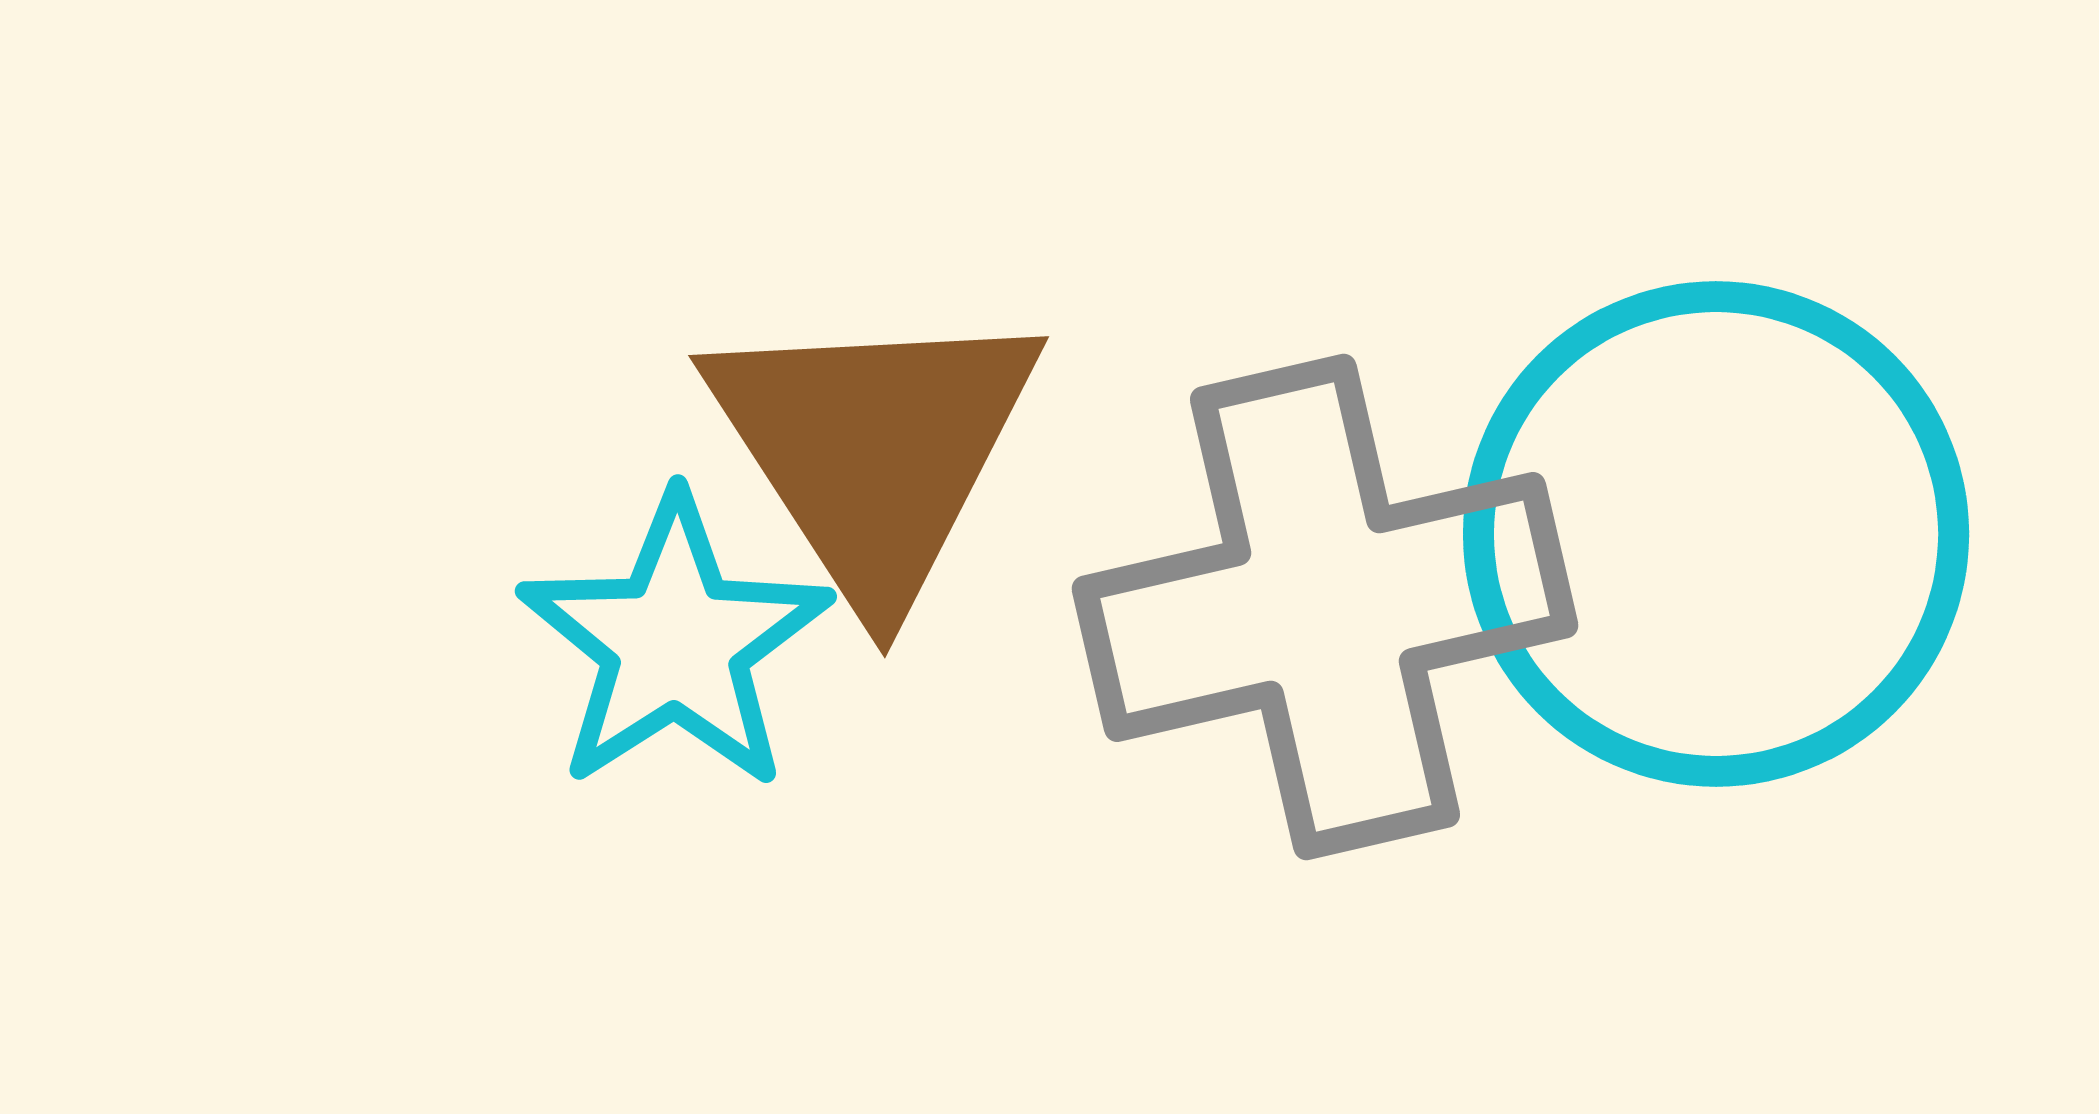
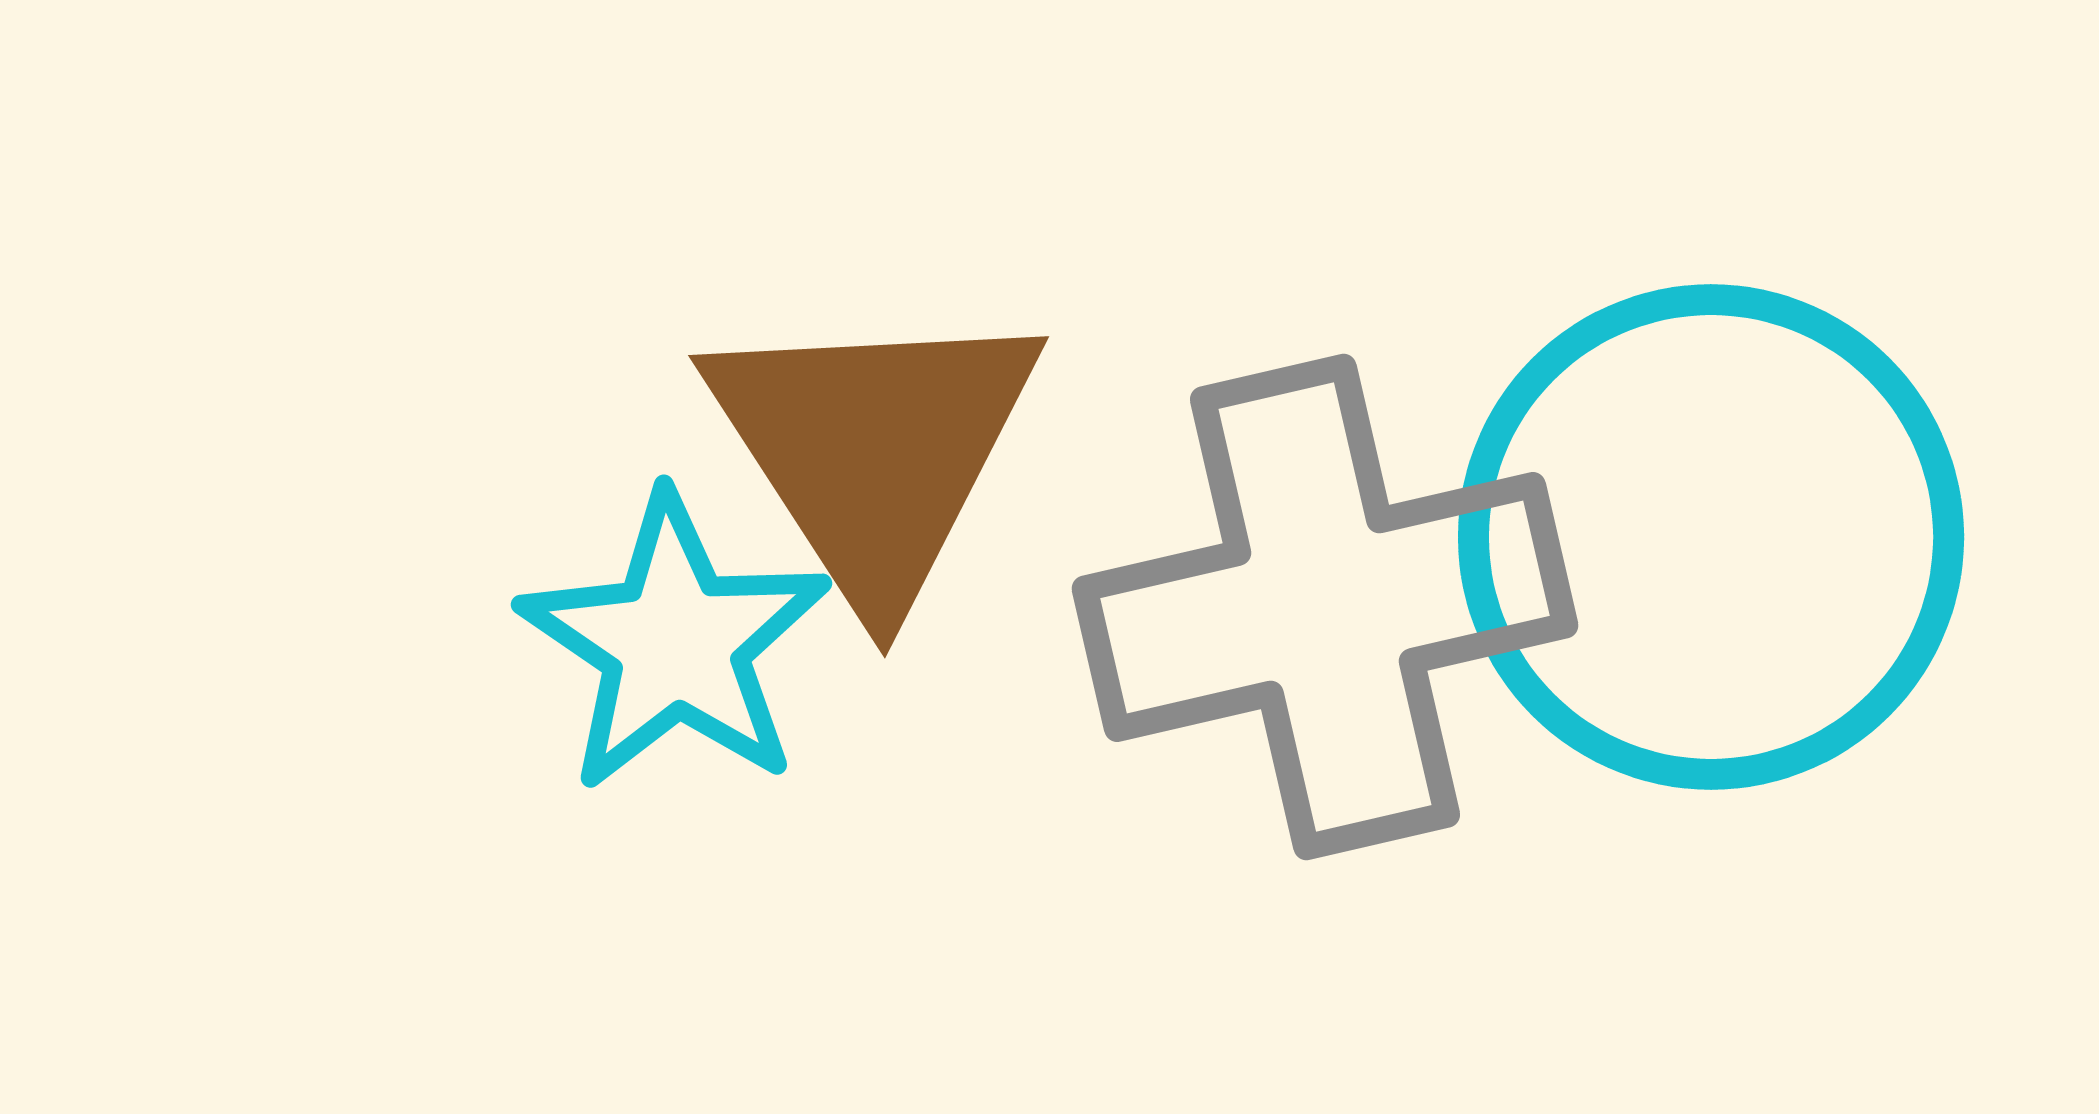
cyan circle: moved 5 px left, 3 px down
cyan star: rotated 5 degrees counterclockwise
